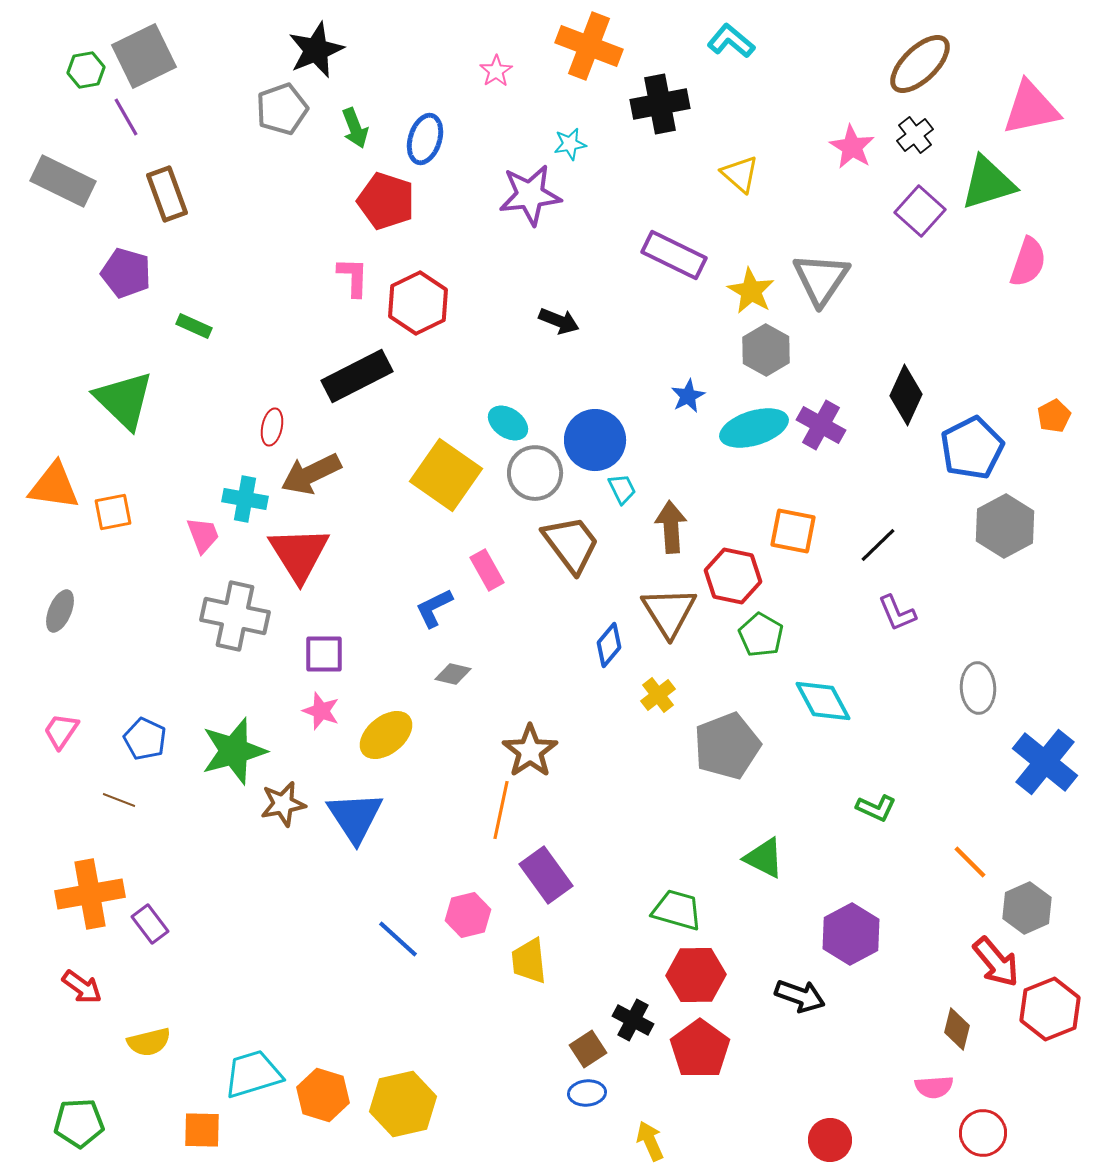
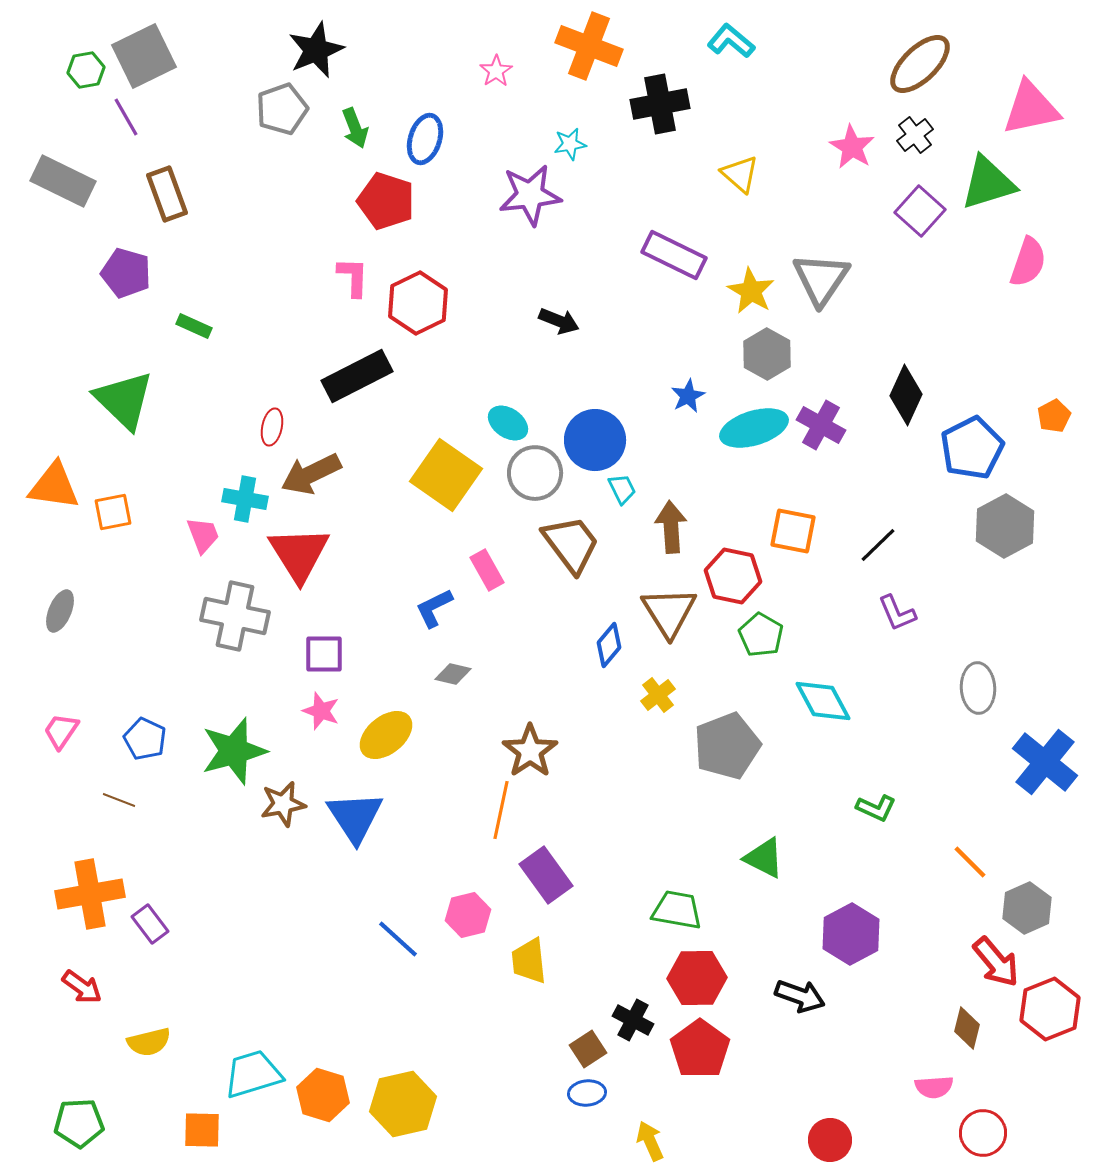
gray hexagon at (766, 350): moved 1 px right, 4 px down
green trapezoid at (677, 910): rotated 6 degrees counterclockwise
red hexagon at (696, 975): moved 1 px right, 3 px down
brown diamond at (957, 1029): moved 10 px right, 1 px up
